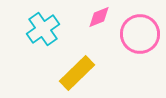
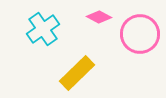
pink diamond: rotated 50 degrees clockwise
